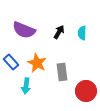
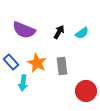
cyan semicircle: rotated 128 degrees counterclockwise
gray rectangle: moved 6 px up
cyan arrow: moved 3 px left, 3 px up
